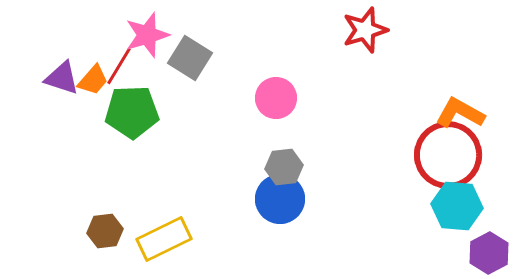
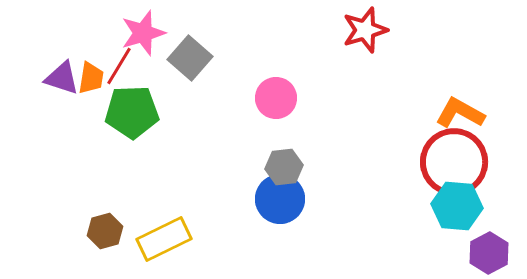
pink star: moved 4 px left, 2 px up
gray square: rotated 9 degrees clockwise
orange trapezoid: moved 2 px left, 2 px up; rotated 32 degrees counterclockwise
red circle: moved 6 px right, 7 px down
brown hexagon: rotated 8 degrees counterclockwise
